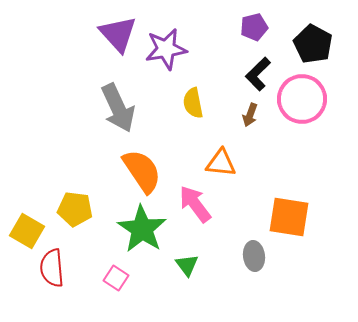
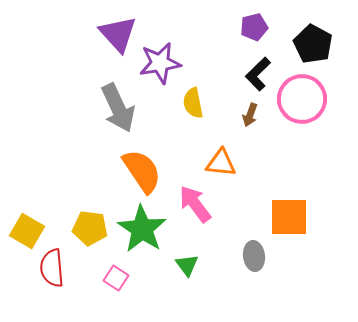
purple star: moved 6 px left, 14 px down
yellow pentagon: moved 15 px right, 19 px down
orange square: rotated 9 degrees counterclockwise
